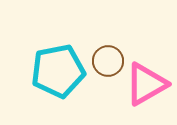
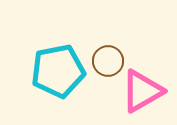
pink triangle: moved 4 px left, 7 px down
